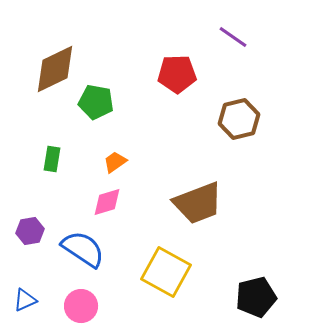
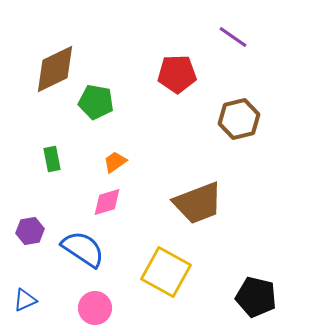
green rectangle: rotated 20 degrees counterclockwise
black pentagon: rotated 27 degrees clockwise
pink circle: moved 14 px right, 2 px down
